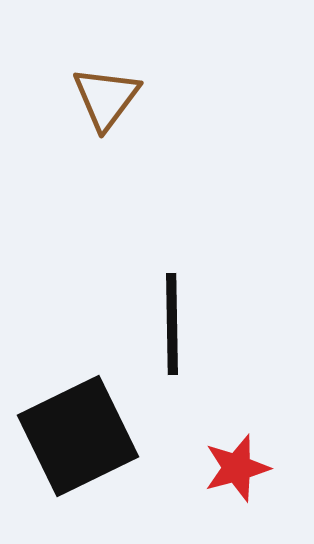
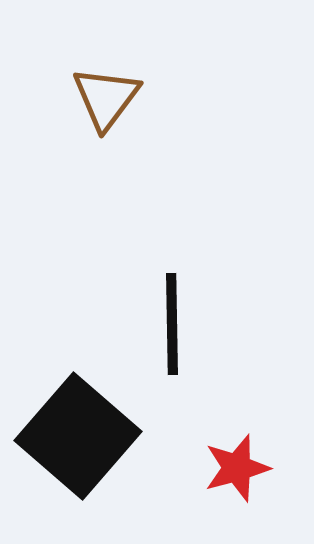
black square: rotated 23 degrees counterclockwise
